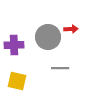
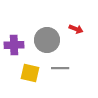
red arrow: moved 5 px right; rotated 24 degrees clockwise
gray circle: moved 1 px left, 3 px down
yellow square: moved 13 px right, 8 px up
